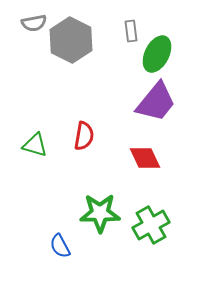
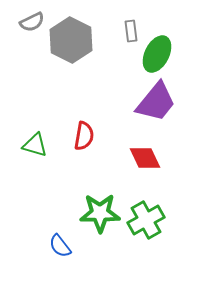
gray semicircle: moved 2 px left, 1 px up; rotated 15 degrees counterclockwise
green cross: moved 5 px left, 5 px up
blue semicircle: rotated 10 degrees counterclockwise
